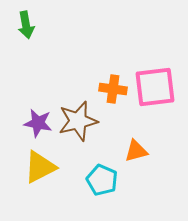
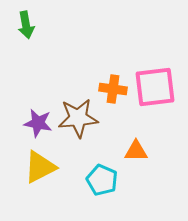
brown star: moved 3 px up; rotated 9 degrees clockwise
orange triangle: rotated 15 degrees clockwise
